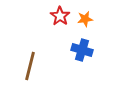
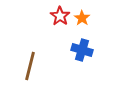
orange star: moved 3 px left, 1 px up; rotated 28 degrees counterclockwise
